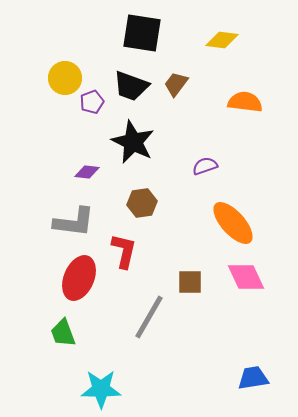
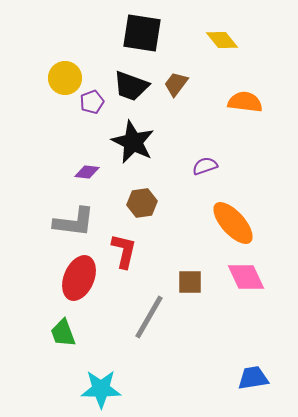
yellow diamond: rotated 44 degrees clockwise
